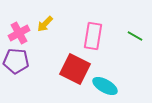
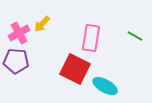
yellow arrow: moved 3 px left
pink rectangle: moved 2 px left, 2 px down
